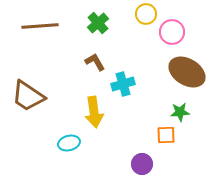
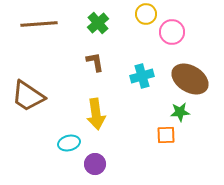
brown line: moved 1 px left, 2 px up
brown L-shape: rotated 20 degrees clockwise
brown ellipse: moved 3 px right, 7 px down
cyan cross: moved 19 px right, 8 px up
yellow arrow: moved 2 px right, 2 px down
purple circle: moved 47 px left
